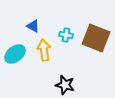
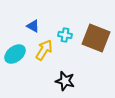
cyan cross: moved 1 px left
yellow arrow: rotated 40 degrees clockwise
black star: moved 4 px up
